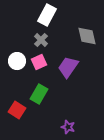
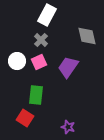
green rectangle: moved 3 px left, 1 px down; rotated 24 degrees counterclockwise
red square: moved 8 px right, 8 px down
